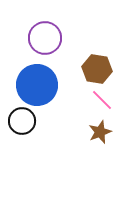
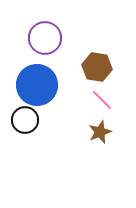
brown hexagon: moved 2 px up
black circle: moved 3 px right, 1 px up
